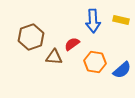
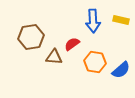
brown hexagon: rotated 10 degrees clockwise
blue semicircle: moved 1 px left
